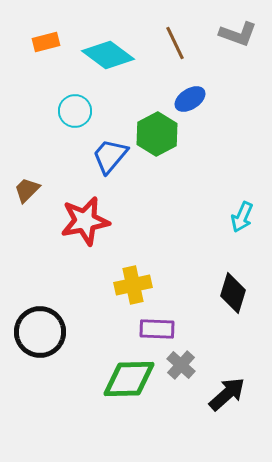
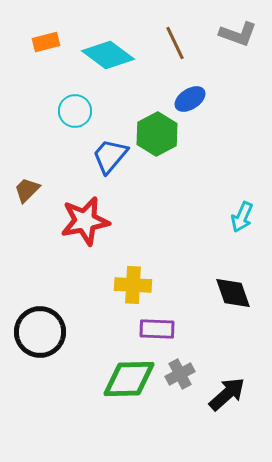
yellow cross: rotated 15 degrees clockwise
black diamond: rotated 36 degrees counterclockwise
gray cross: moved 1 px left, 9 px down; rotated 20 degrees clockwise
